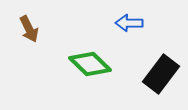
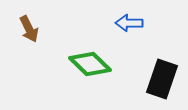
black rectangle: moved 1 px right, 5 px down; rotated 18 degrees counterclockwise
